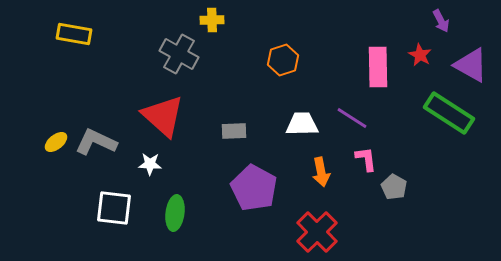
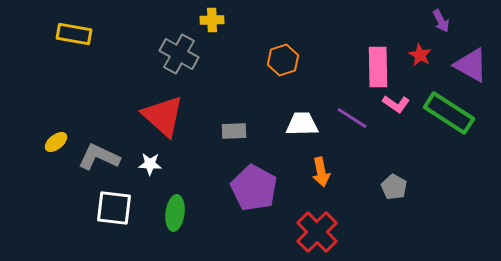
gray L-shape: moved 3 px right, 15 px down
pink L-shape: moved 30 px right, 55 px up; rotated 132 degrees clockwise
